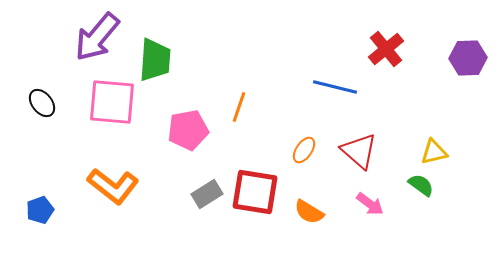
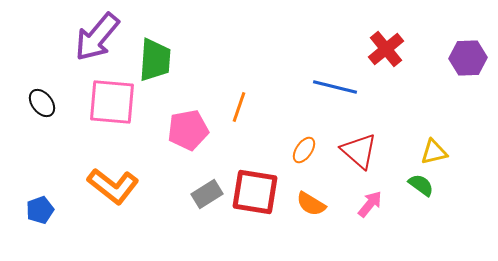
pink arrow: rotated 88 degrees counterclockwise
orange semicircle: moved 2 px right, 8 px up
